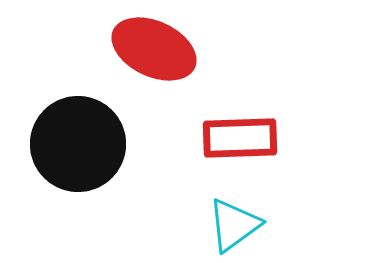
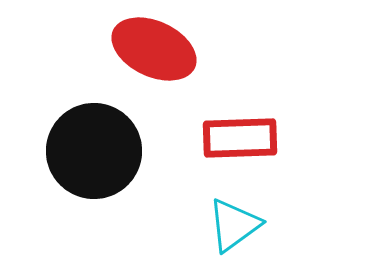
black circle: moved 16 px right, 7 px down
